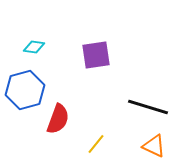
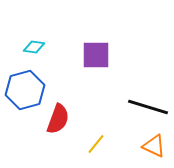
purple square: rotated 8 degrees clockwise
